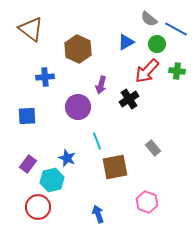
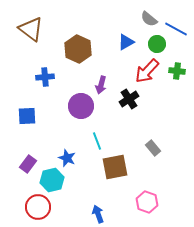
purple circle: moved 3 px right, 1 px up
